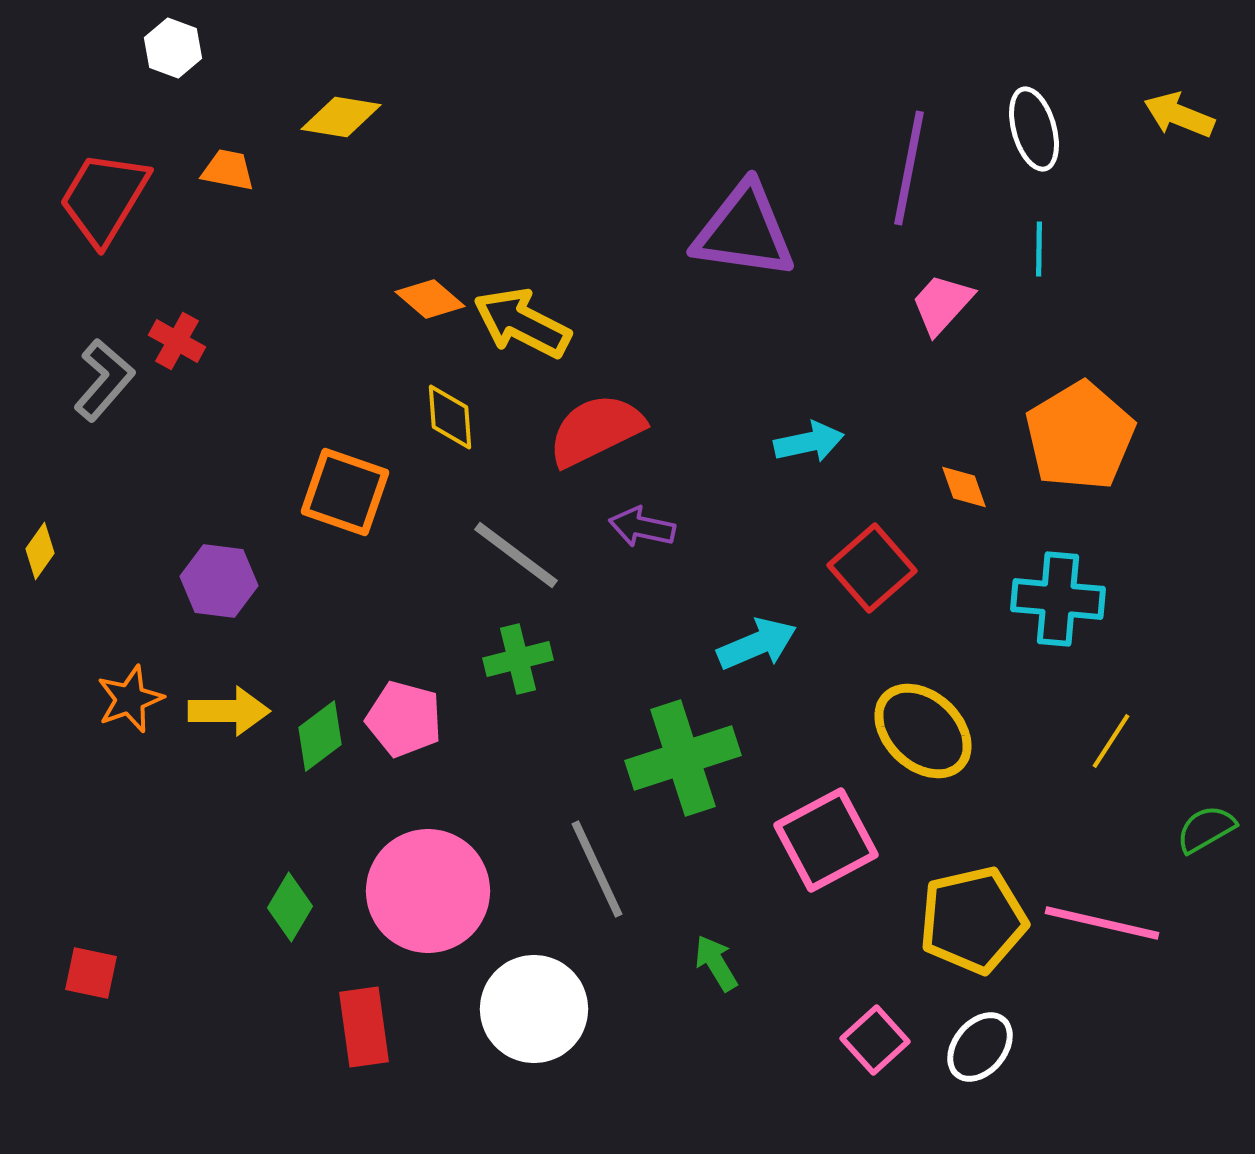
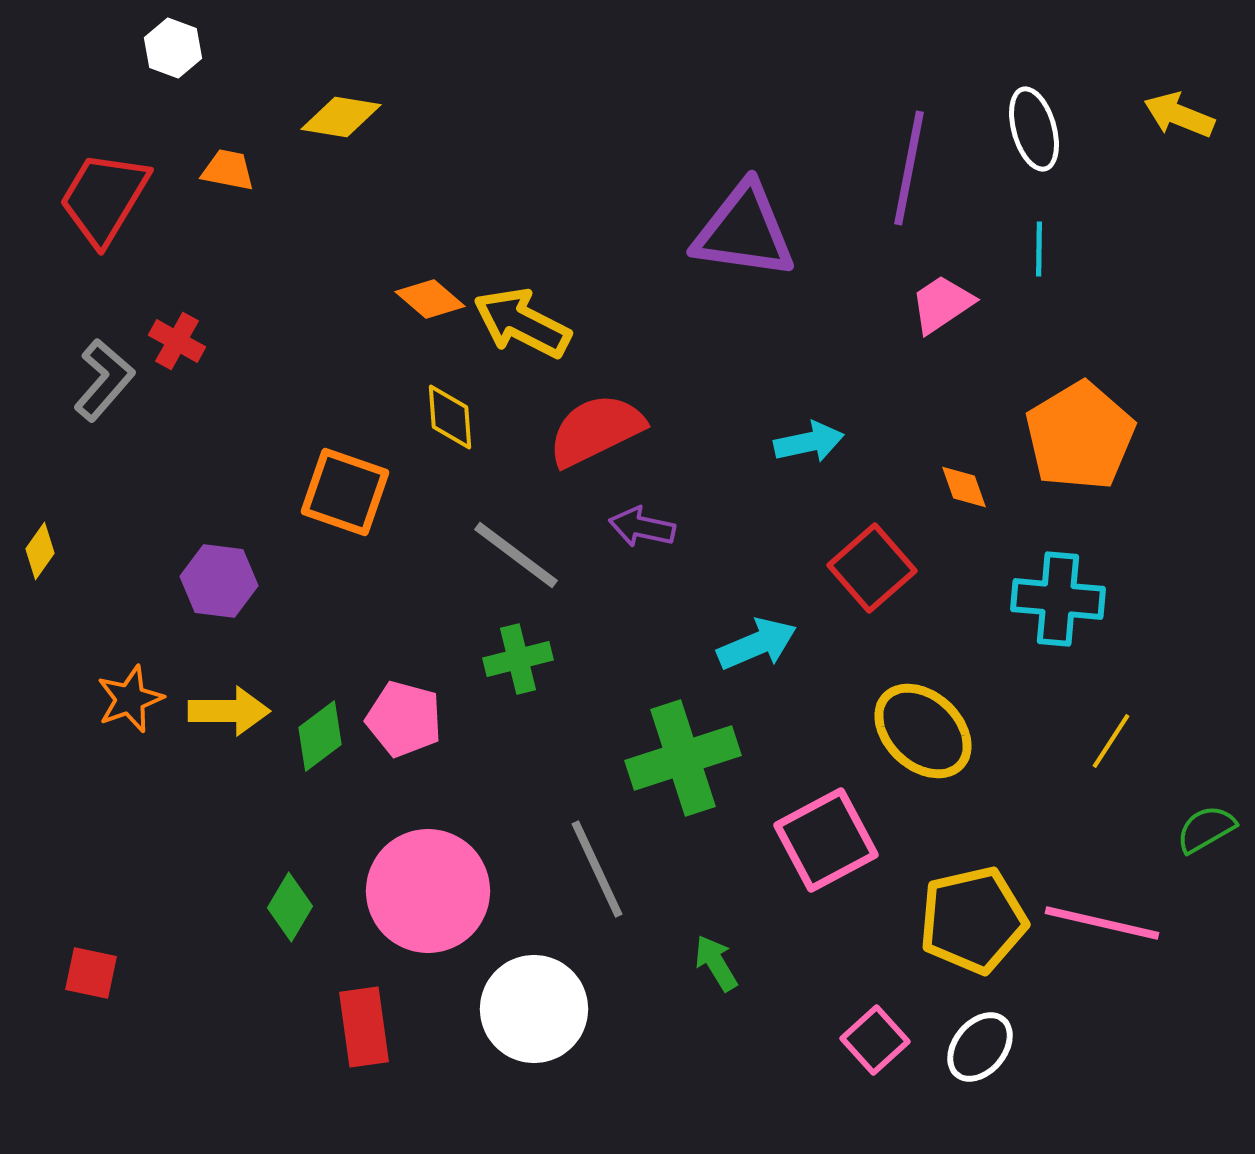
pink trapezoid at (942, 304): rotated 14 degrees clockwise
